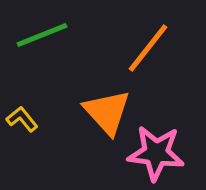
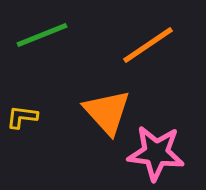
orange line: moved 3 px up; rotated 18 degrees clockwise
yellow L-shape: moved 2 px up; rotated 44 degrees counterclockwise
